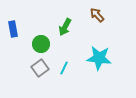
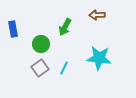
brown arrow: rotated 49 degrees counterclockwise
